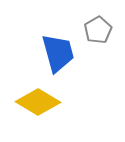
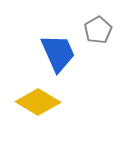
blue trapezoid: rotated 9 degrees counterclockwise
